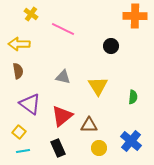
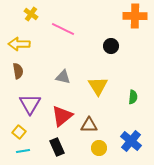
purple triangle: rotated 25 degrees clockwise
black rectangle: moved 1 px left, 1 px up
